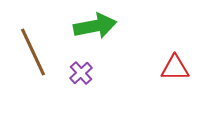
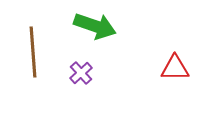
green arrow: rotated 30 degrees clockwise
brown line: rotated 21 degrees clockwise
